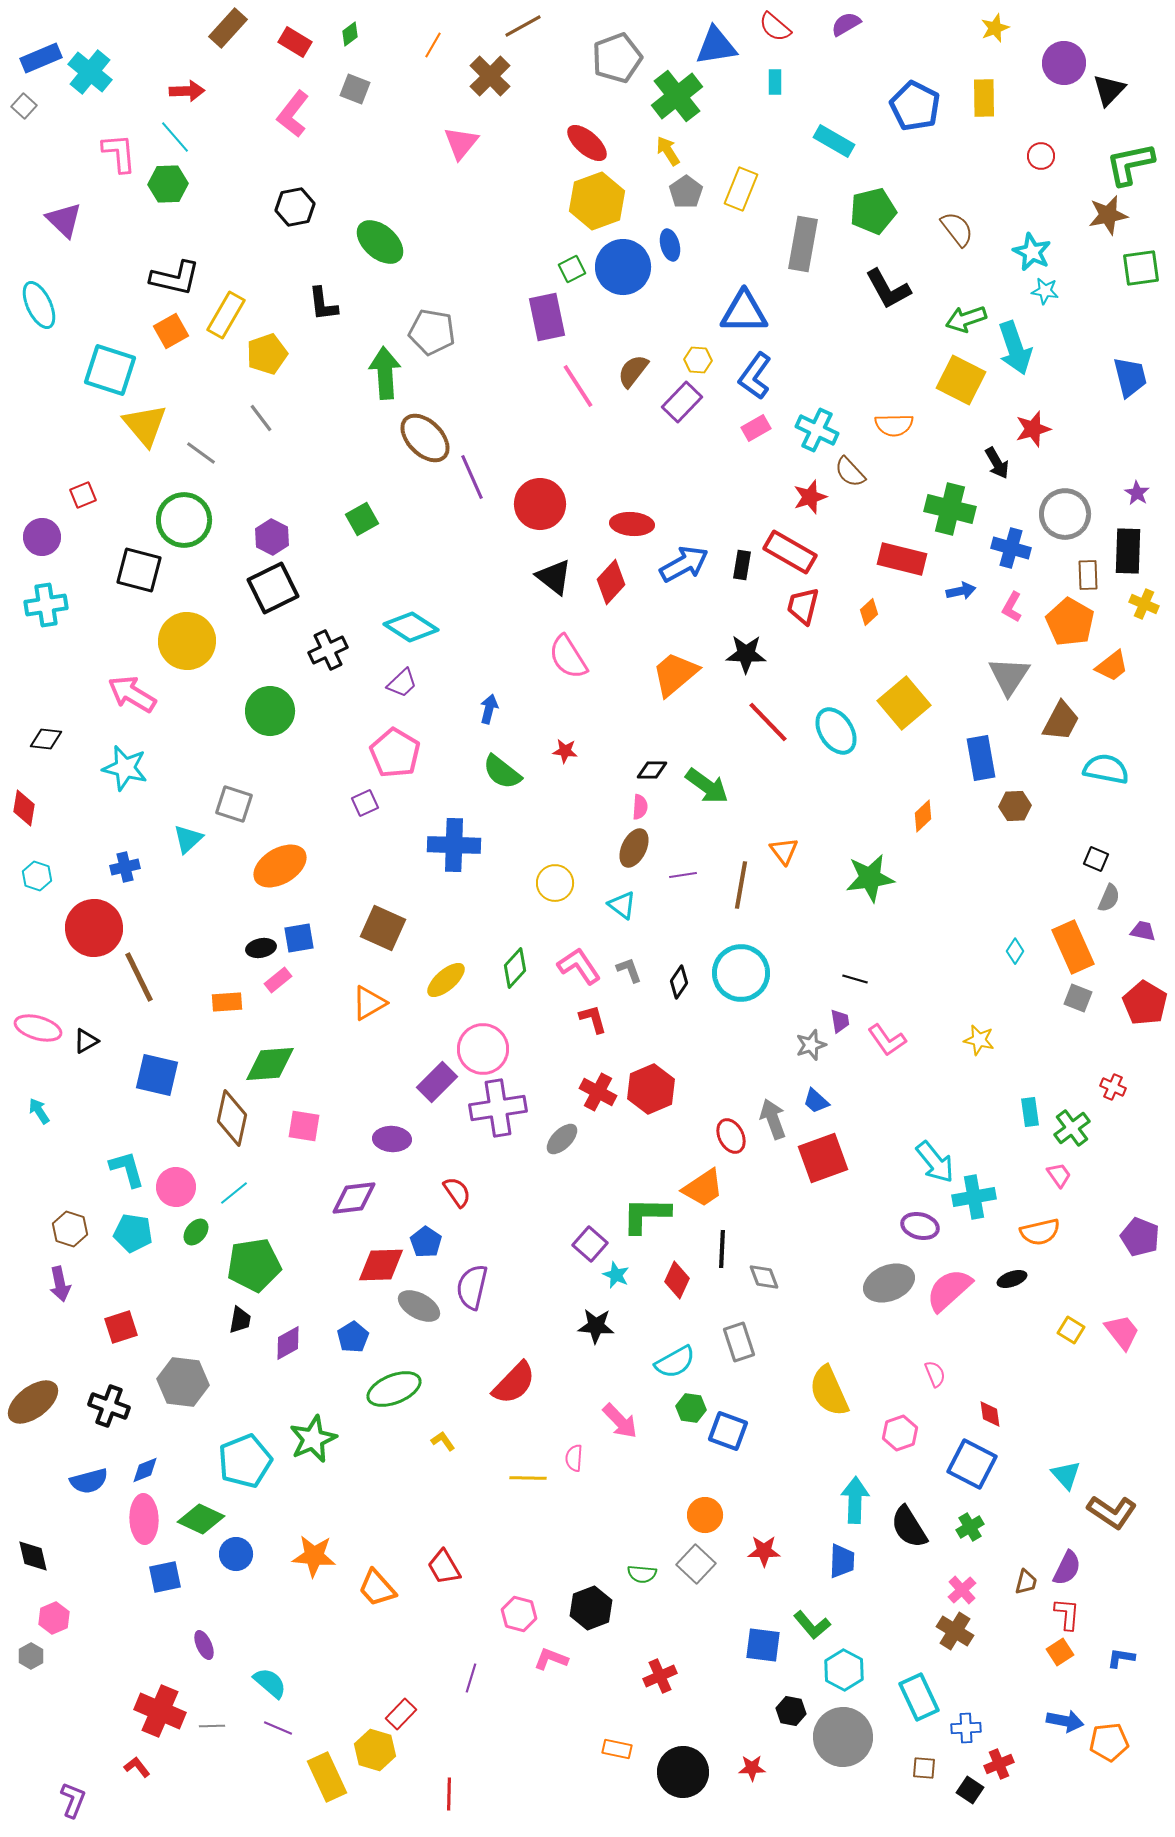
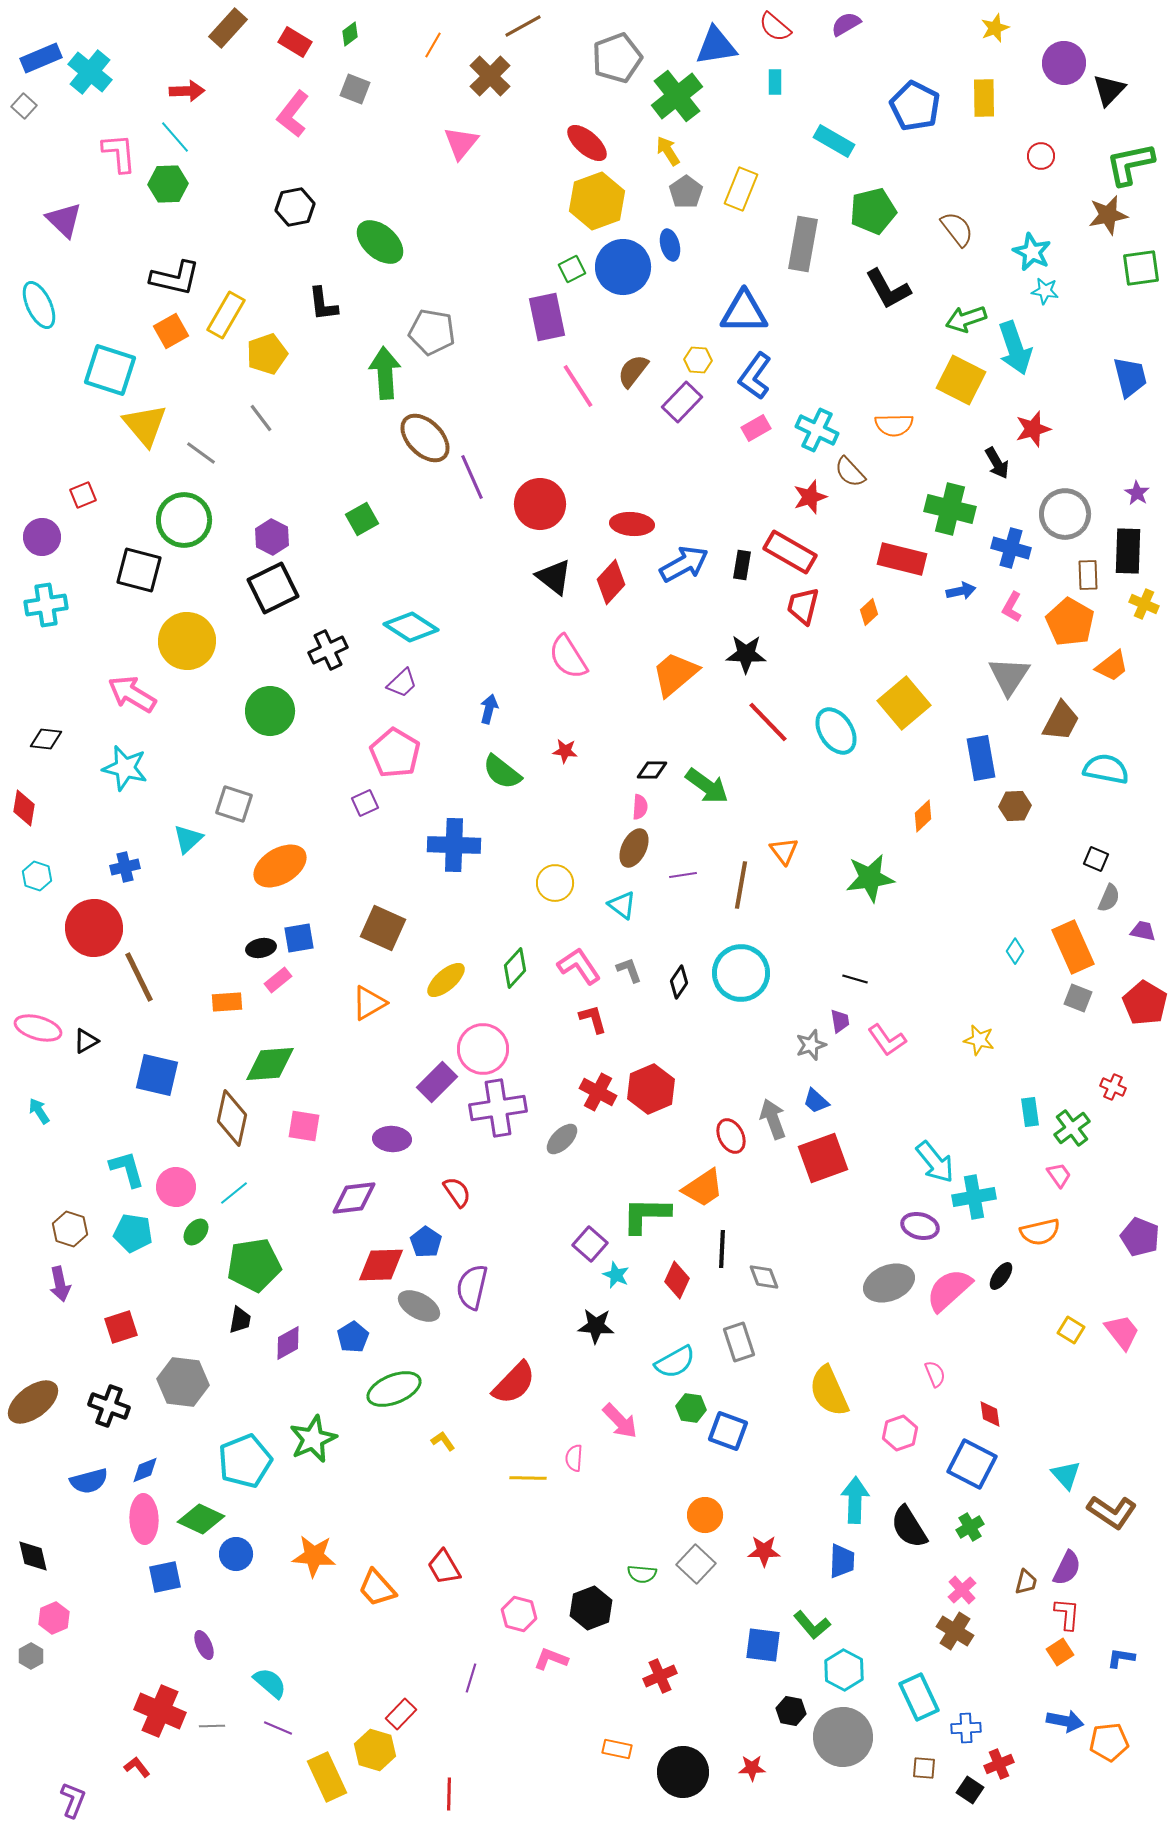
black ellipse at (1012, 1279): moved 11 px left, 3 px up; rotated 36 degrees counterclockwise
